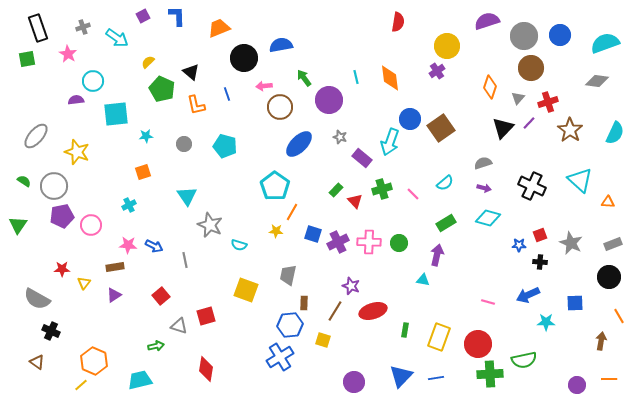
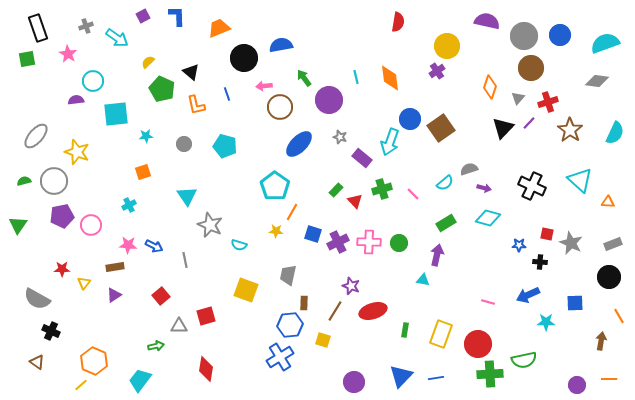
purple semicircle at (487, 21): rotated 30 degrees clockwise
gray cross at (83, 27): moved 3 px right, 1 px up
gray semicircle at (483, 163): moved 14 px left, 6 px down
green semicircle at (24, 181): rotated 48 degrees counterclockwise
gray circle at (54, 186): moved 5 px up
red square at (540, 235): moved 7 px right, 1 px up; rotated 32 degrees clockwise
gray triangle at (179, 326): rotated 18 degrees counterclockwise
yellow rectangle at (439, 337): moved 2 px right, 3 px up
cyan trapezoid at (140, 380): rotated 40 degrees counterclockwise
